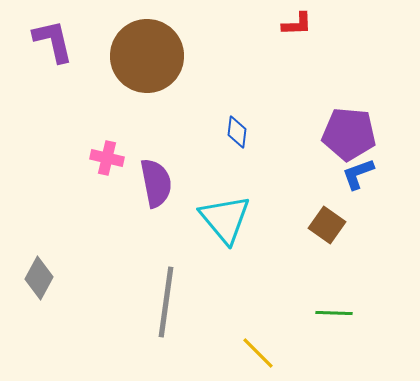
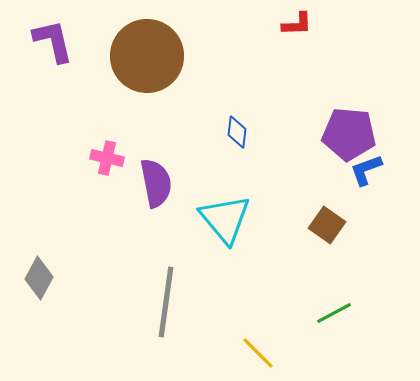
blue L-shape: moved 8 px right, 4 px up
green line: rotated 30 degrees counterclockwise
